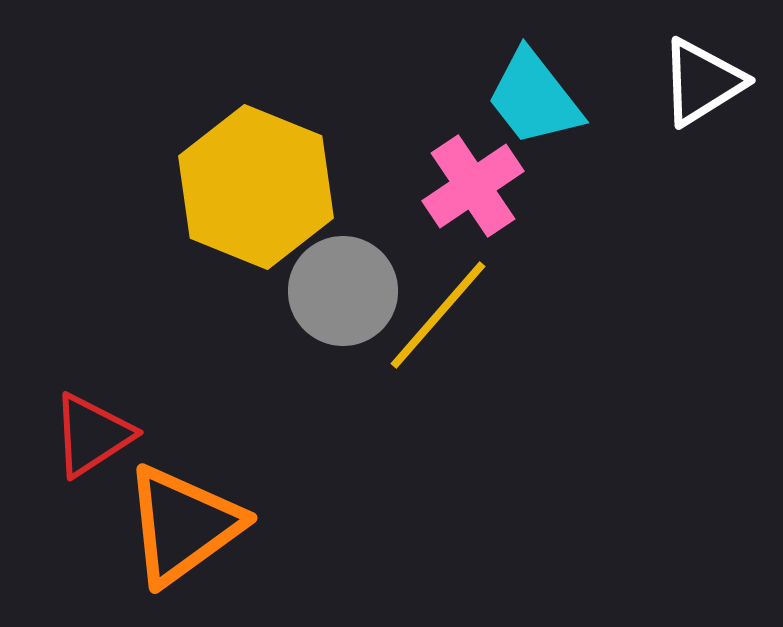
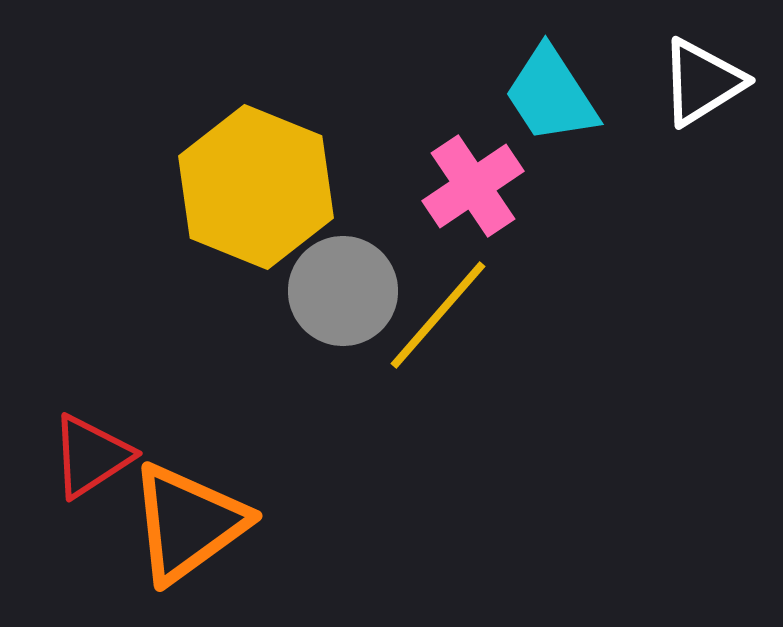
cyan trapezoid: moved 17 px right, 3 px up; rotated 5 degrees clockwise
red triangle: moved 1 px left, 21 px down
orange triangle: moved 5 px right, 2 px up
